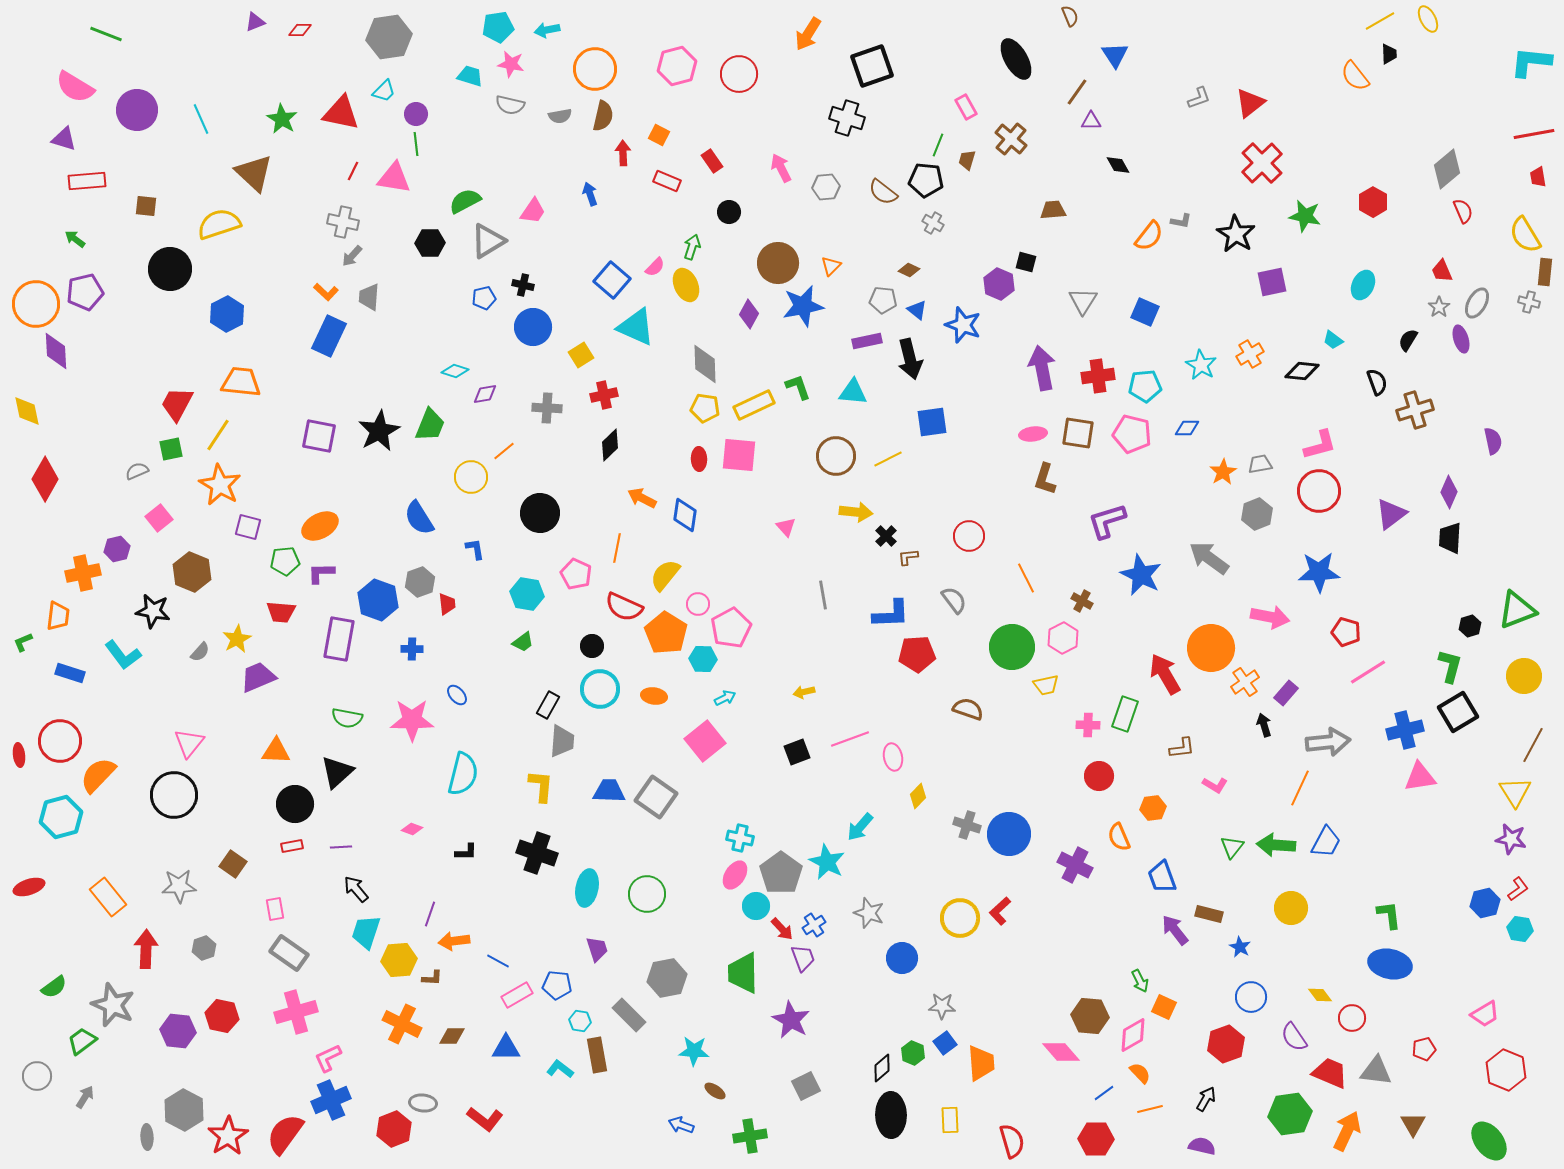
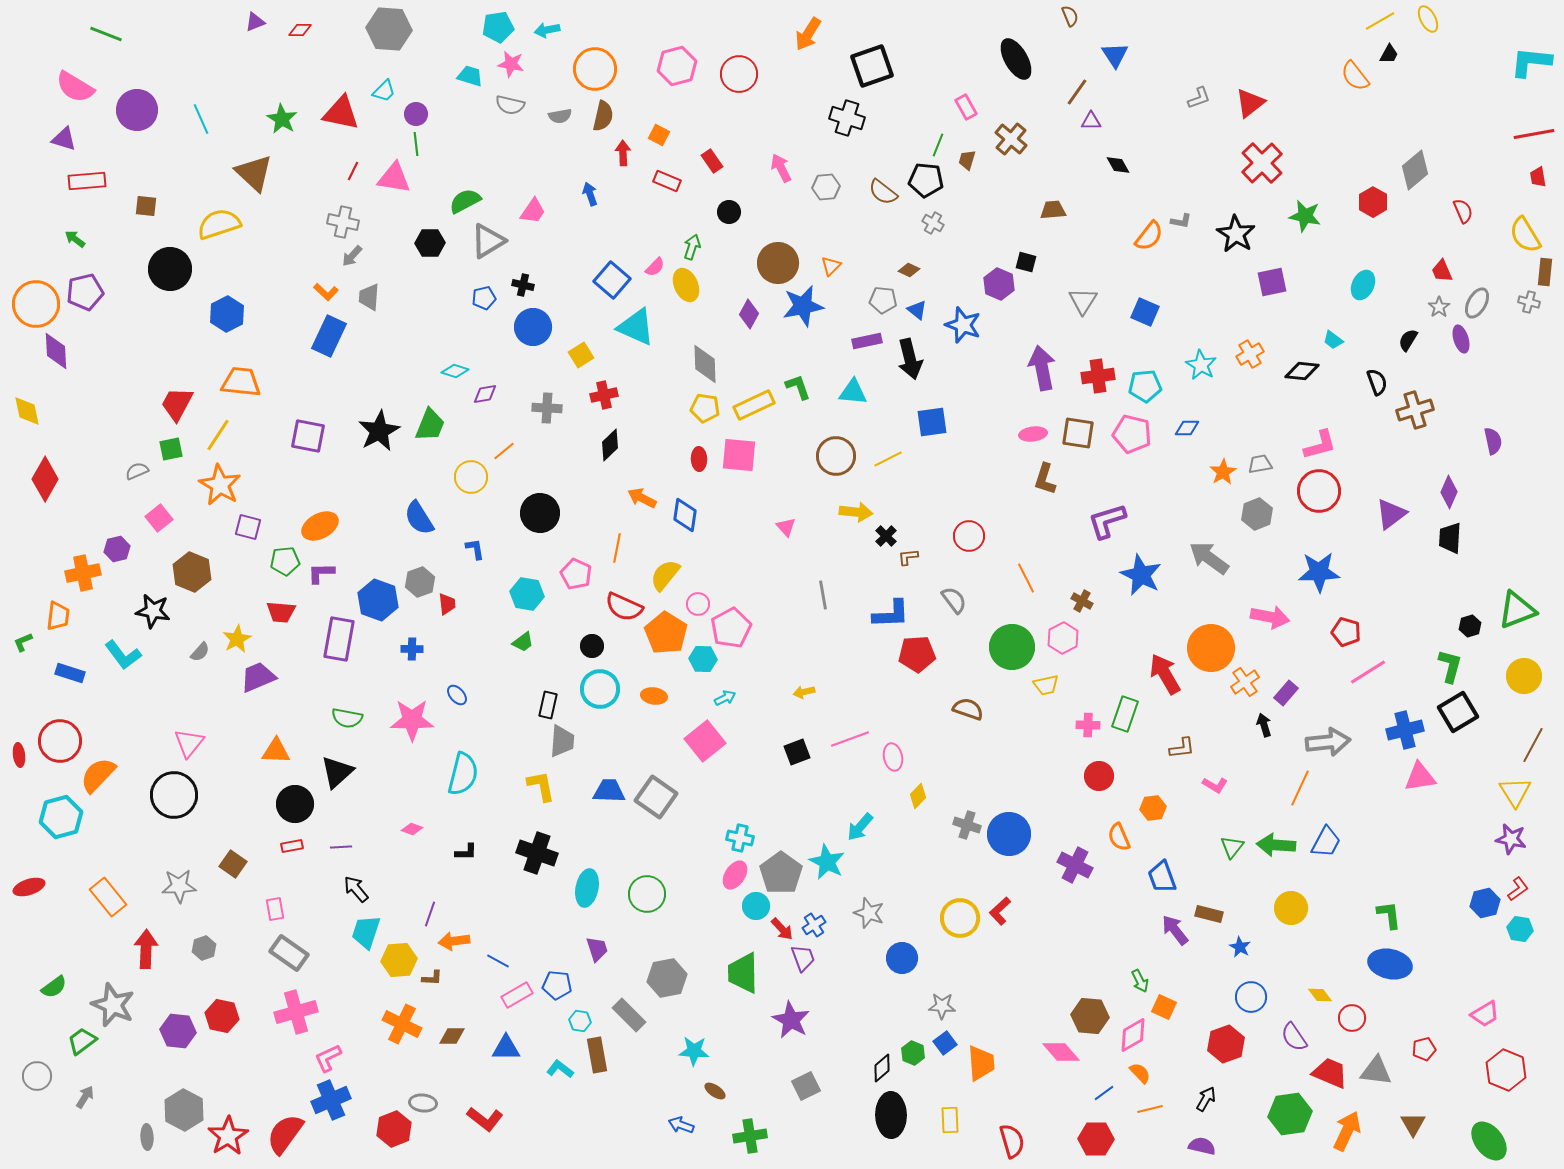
gray hexagon at (389, 37): moved 8 px up; rotated 12 degrees clockwise
black trapezoid at (1389, 54): rotated 30 degrees clockwise
gray diamond at (1447, 169): moved 32 px left, 1 px down
purple square at (319, 436): moved 11 px left
black rectangle at (548, 705): rotated 16 degrees counterclockwise
yellow L-shape at (541, 786): rotated 16 degrees counterclockwise
